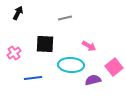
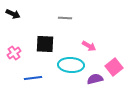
black arrow: moved 5 px left, 1 px down; rotated 88 degrees clockwise
gray line: rotated 16 degrees clockwise
purple semicircle: moved 2 px right, 1 px up
